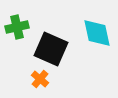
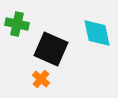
green cross: moved 3 px up; rotated 25 degrees clockwise
orange cross: moved 1 px right
